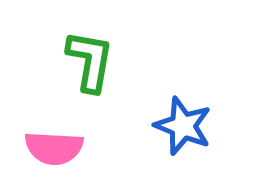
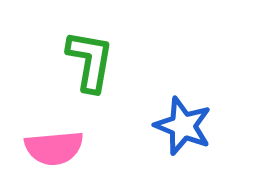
pink semicircle: rotated 8 degrees counterclockwise
